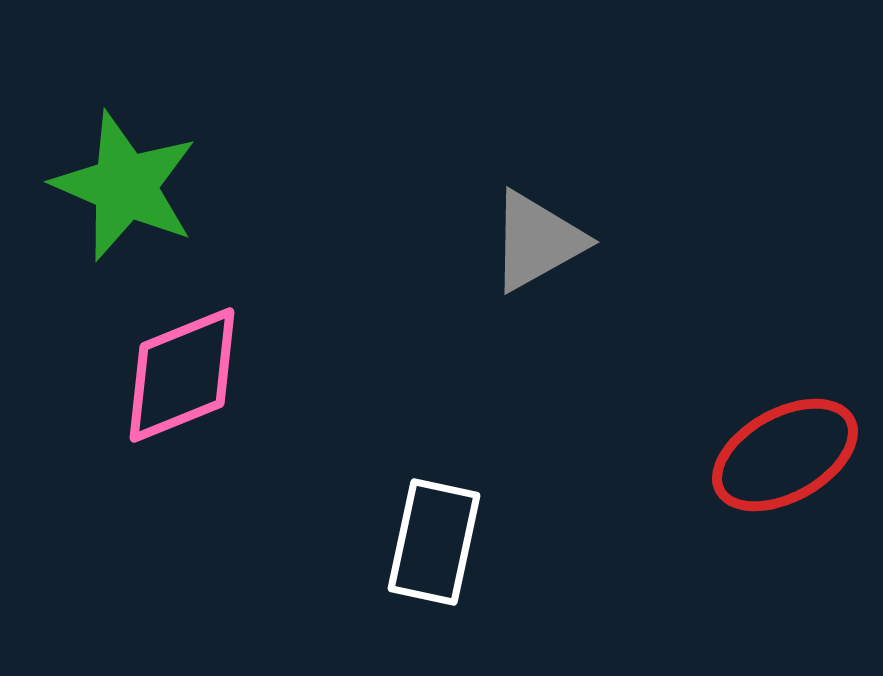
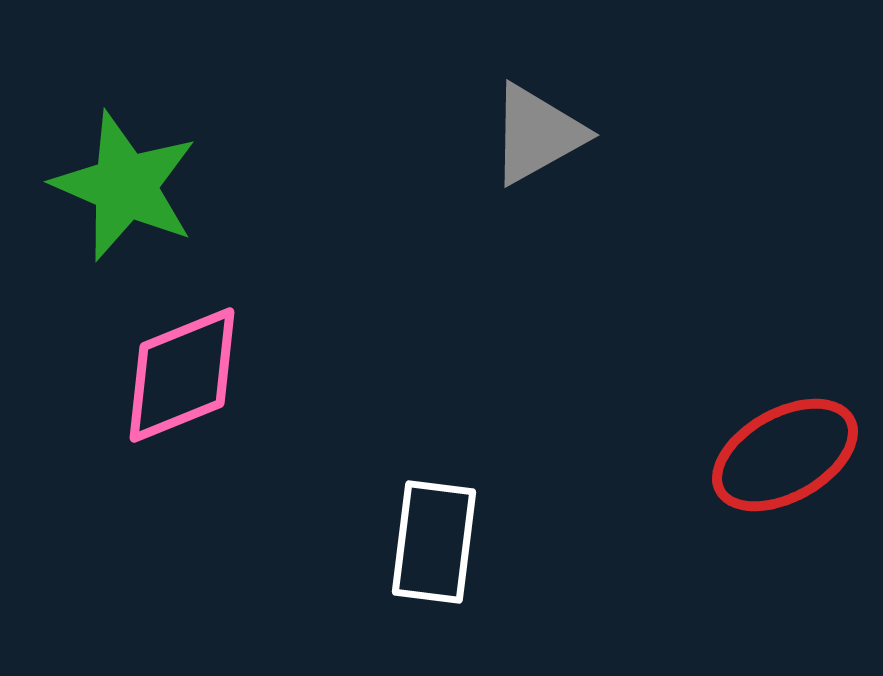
gray triangle: moved 107 px up
white rectangle: rotated 5 degrees counterclockwise
